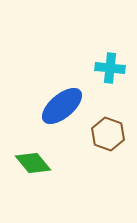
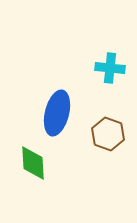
blue ellipse: moved 5 px left, 7 px down; rotated 36 degrees counterclockwise
green diamond: rotated 36 degrees clockwise
